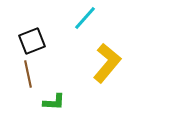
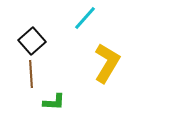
black square: rotated 20 degrees counterclockwise
yellow L-shape: rotated 9 degrees counterclockwise
brown line: moved 3 px right; rotated 8 degrees clockwise
